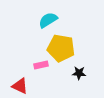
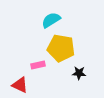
cyan semicircle: moved 3 px right
pink rectangle: moved 3 px left
red triangle: moved 1 px up
